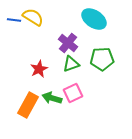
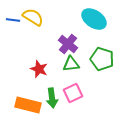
blue line: moved 1 px left
purple cross: moved 1 px down
green pentagon: rotated 20 degrees clockwise
green triangle: rotated 12 degrees clockwise
red star: rotated 24 degrees counterclockwise
green arrow: rotated 114 degrees counterclockwise
orange rectangle: rotated 75 degrees clockwise
